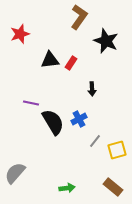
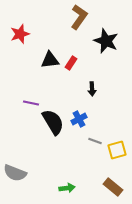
gray line: rotated 72 degrees clockwise
gray semicircle: rotated 110 degrees counterclockwise
